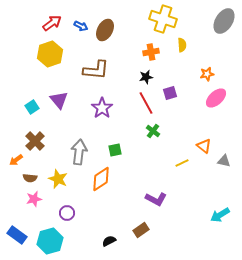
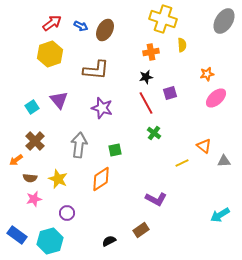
purple star: rotated 20 degrees counterclockwise
green cross: moved 1 px right, 2 px down
gray arrow: moved 7 px up
gray triangle: rotated 16 degrees counterclockwise
